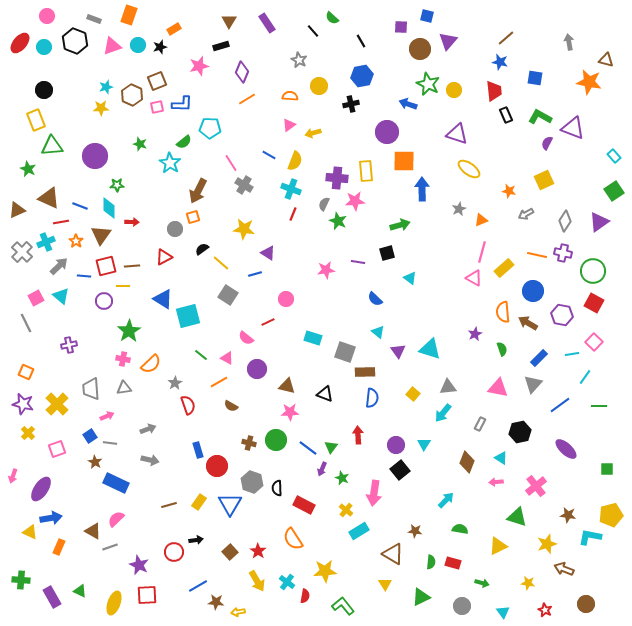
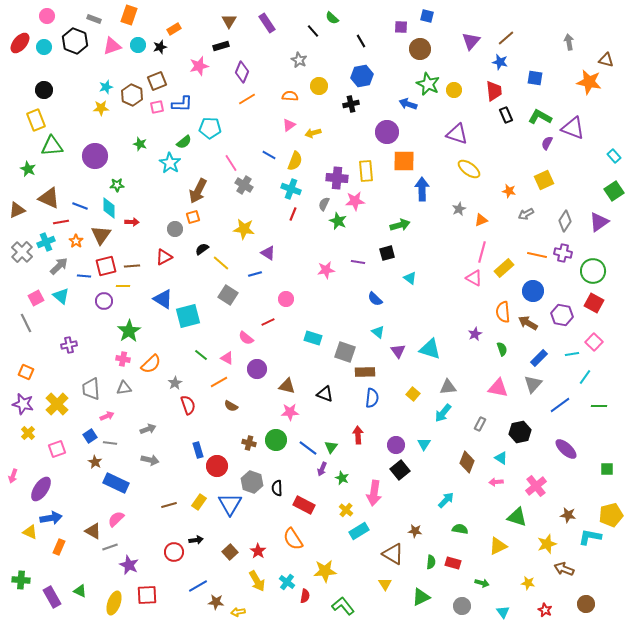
purple triangle at (448, 41): moved 23 px right
purple star at (139, 565): moved 10 px left
